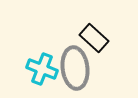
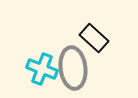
gray ellipse: moved 2 px left
